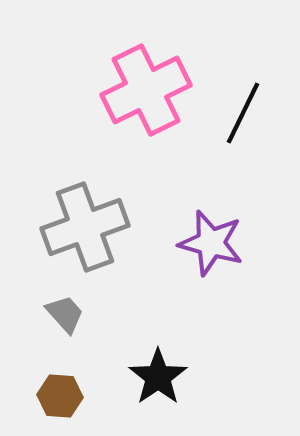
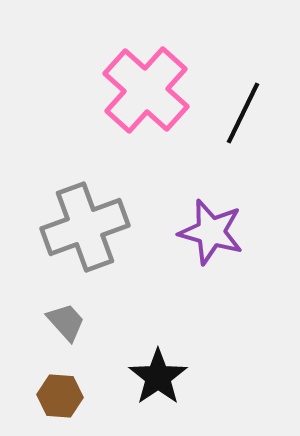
pink cross: rotated 22 degrees counterclockwise
purple star: moved 11 px up
gray trapezoid: moved 1 px right, 8 px down
